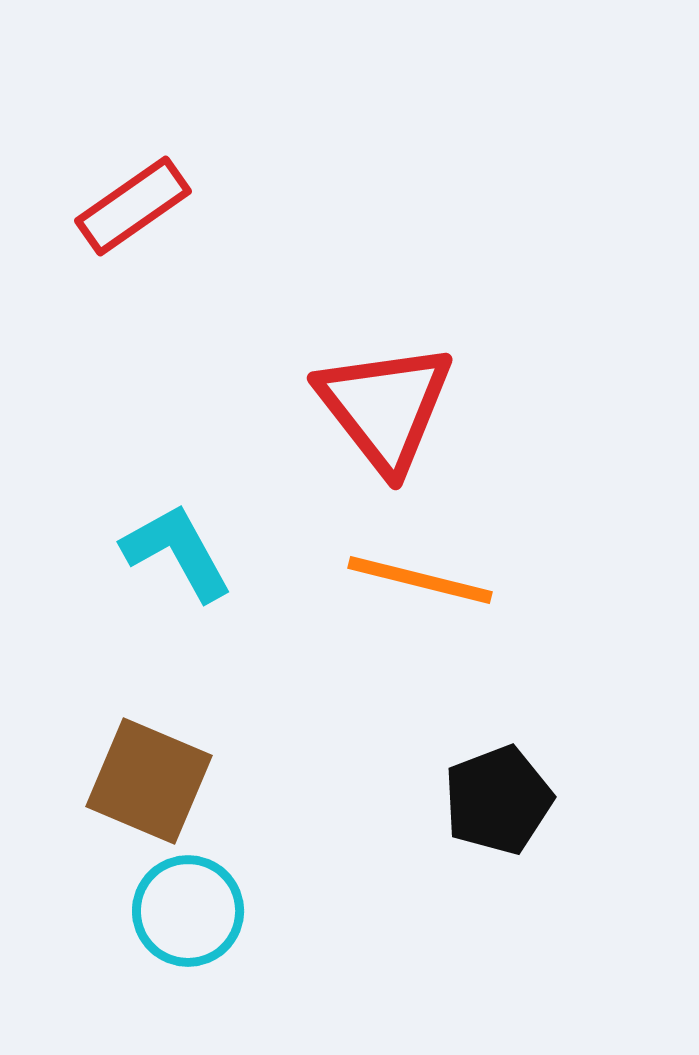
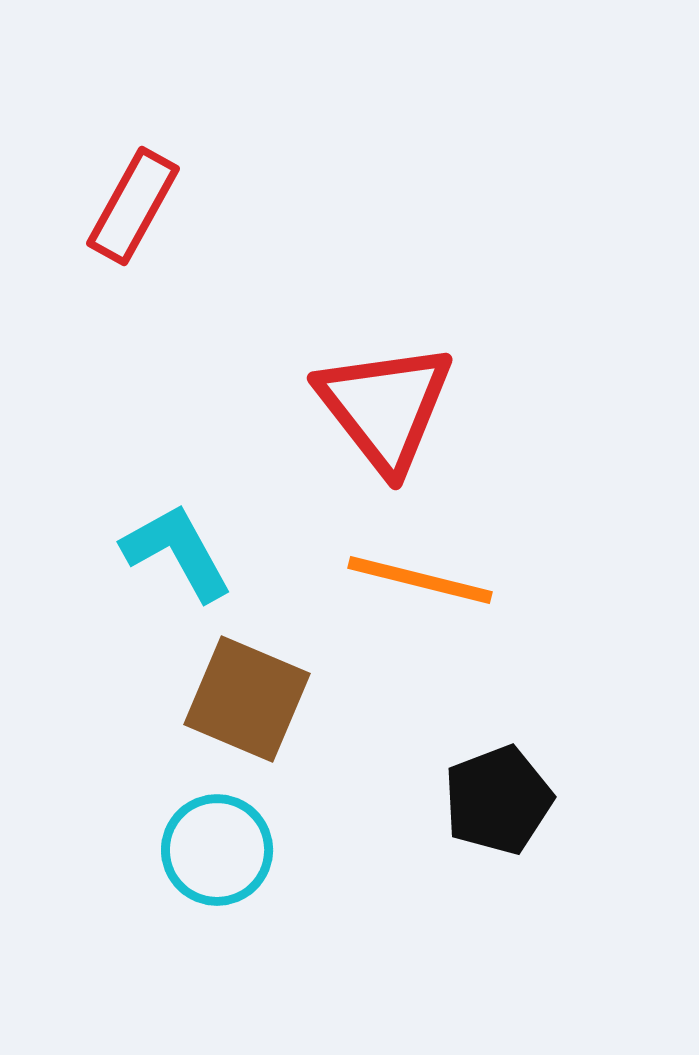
red rectangle: rotated 26 degrees counterclockwise
brown square: moved 98 px right, 82 px up
cyan circle: moved 29 px right, 61 px up
